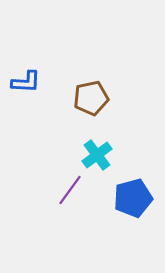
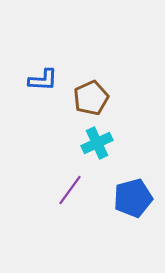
blue L-shape: moved 17 px right, 2 px up
brown pentagon: rotated 12 degrees counterclockwise
cyan cross: moved 12 px up; rotated 12 degrees clockwise
